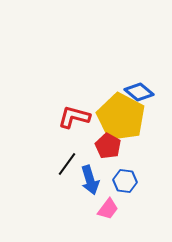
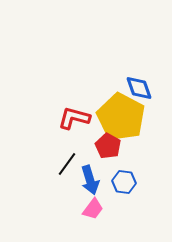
blue diamond: moved 4 px up; rotated 32 degrees clockwise
red L-shape: moved 1 px down
blue hexagon: moved 1 px left, 1 px down
pink trapezoid: moved 15 px left
